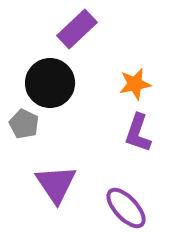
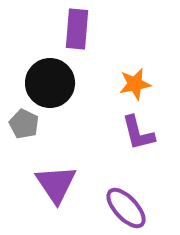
purple rectangle: rotated 42 degrees counterclockwise
purple L-shape: rotated 33 degrees counterclockwise
